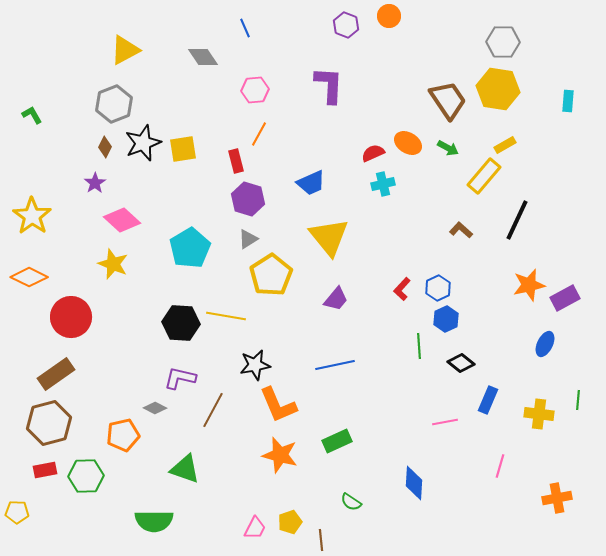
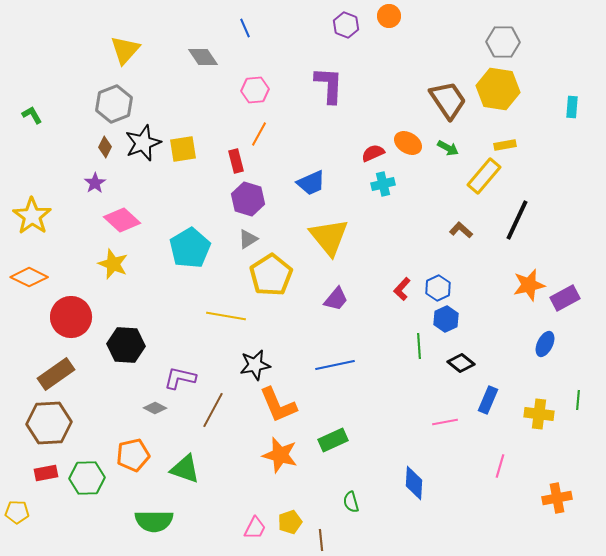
yellow triangle at (125, 50): rotated 20 degrees counterclockwise
cyan rectangle at (568, 101): moved 4 px right, 6 px down
yellow rectangle at (505, 145): rotated 20 degrees clockwise
black hexagon at (181, 323): moved 55 px left, 22 px down
brown hexagon at (49, 423): rotated 12 degrees clockwise
orange pentagon at (123, 435): moved 10 px right, 20 px down
green rectangle at (337, 441): moved 4 px left, 1 px up
red rectangle at (45, 470): moved 1 px right, 3 px down
green hexagon at (86, 476): moved 1 px right, 2 px down
green semicircle at (351, 502): rotated 40 degrees clockwise
